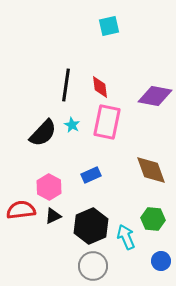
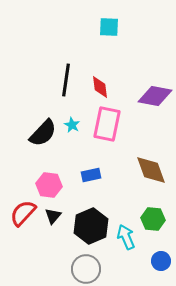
cyan square: moved 1 px down; rotated 15 degrees clockwise
black line: moved 5 px up
pink rectangle: moved 2 px down
blue rectangle: rotated 12 degrees clockwise
pink hexagon: moved 2 px up; rotated 20 degrees counterclockwise
red semicircle: moved 2 px right, 3 px down; rotated 40 degrees counterclockwise
black triangle: rotated 24 degrees counterclockwise
gray circle: moved 7 px left, 3 px down
